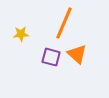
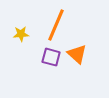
orange line: moved 8 px left, 2 px down
